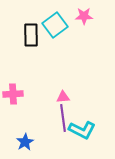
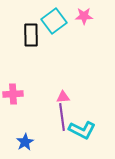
cyan square: moved 1 px left, 4 px up
purple line: moved 1 px left, 1 px up
